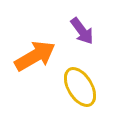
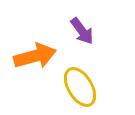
orange arrow: rotated 15 degrees clockwise
